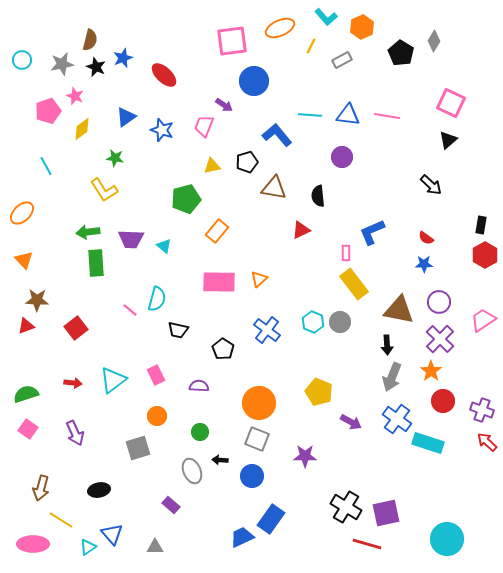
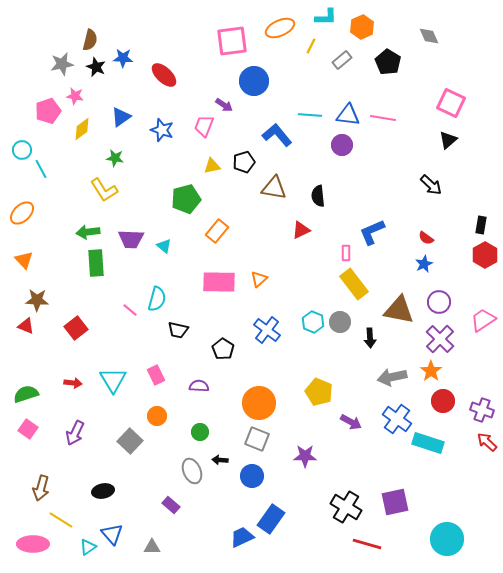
cyan L-shape at (326, 17): rotated 50 degrees counterclockwise
gray diamond at (434, 41): moved 5 px left, 5 px up; rotated 55 degrees counterclockwise
black pentagon at (401, 53): moved 13 px left, 9 px down
blue star at (123, 58): rotated 24 degrees clockwise
cyan circle at (22, 60): moved 90 px down
gray rectangle at (342, 60): rotated 12 degrees counterclockwise
pink star at (75, 96): rotated 12 degrees counterclockwise
pink line at (387, 116): moved 4 px left, 2 px down
blue triangle at (126, 117): moved 5 px left
purple circle at (342, 157): moved 12 px up
black pentagon at (247, 162): moved 3 px left
cyan line at (46, 166): moved 5 px left, 3 px down
blue star at (424, 264): rotated 24 degrees counterclockwise
red triangle at (26, 326): rotated 42 degrees clockwise
black arrow at (387, 345): moved 17 px left, 7 px up
gray arrow at (392, 377): rotated 56 degrees clockwise
cyan triangle at (113, 380): rotated 24 degrees counterclockwise
purple arrow at (75, 433): rotated 50 degrees clockwise
gray square at (138, 448): moved 8 px left, 7 px up; rotated 30 degrees counterclockwise
black ellipse at (99, 490): moved 4 px right, 1 px down
purple square at (386, 513): moved 9 px right, 11 px up
gray triangle at (155, 547): moved 3 px left
